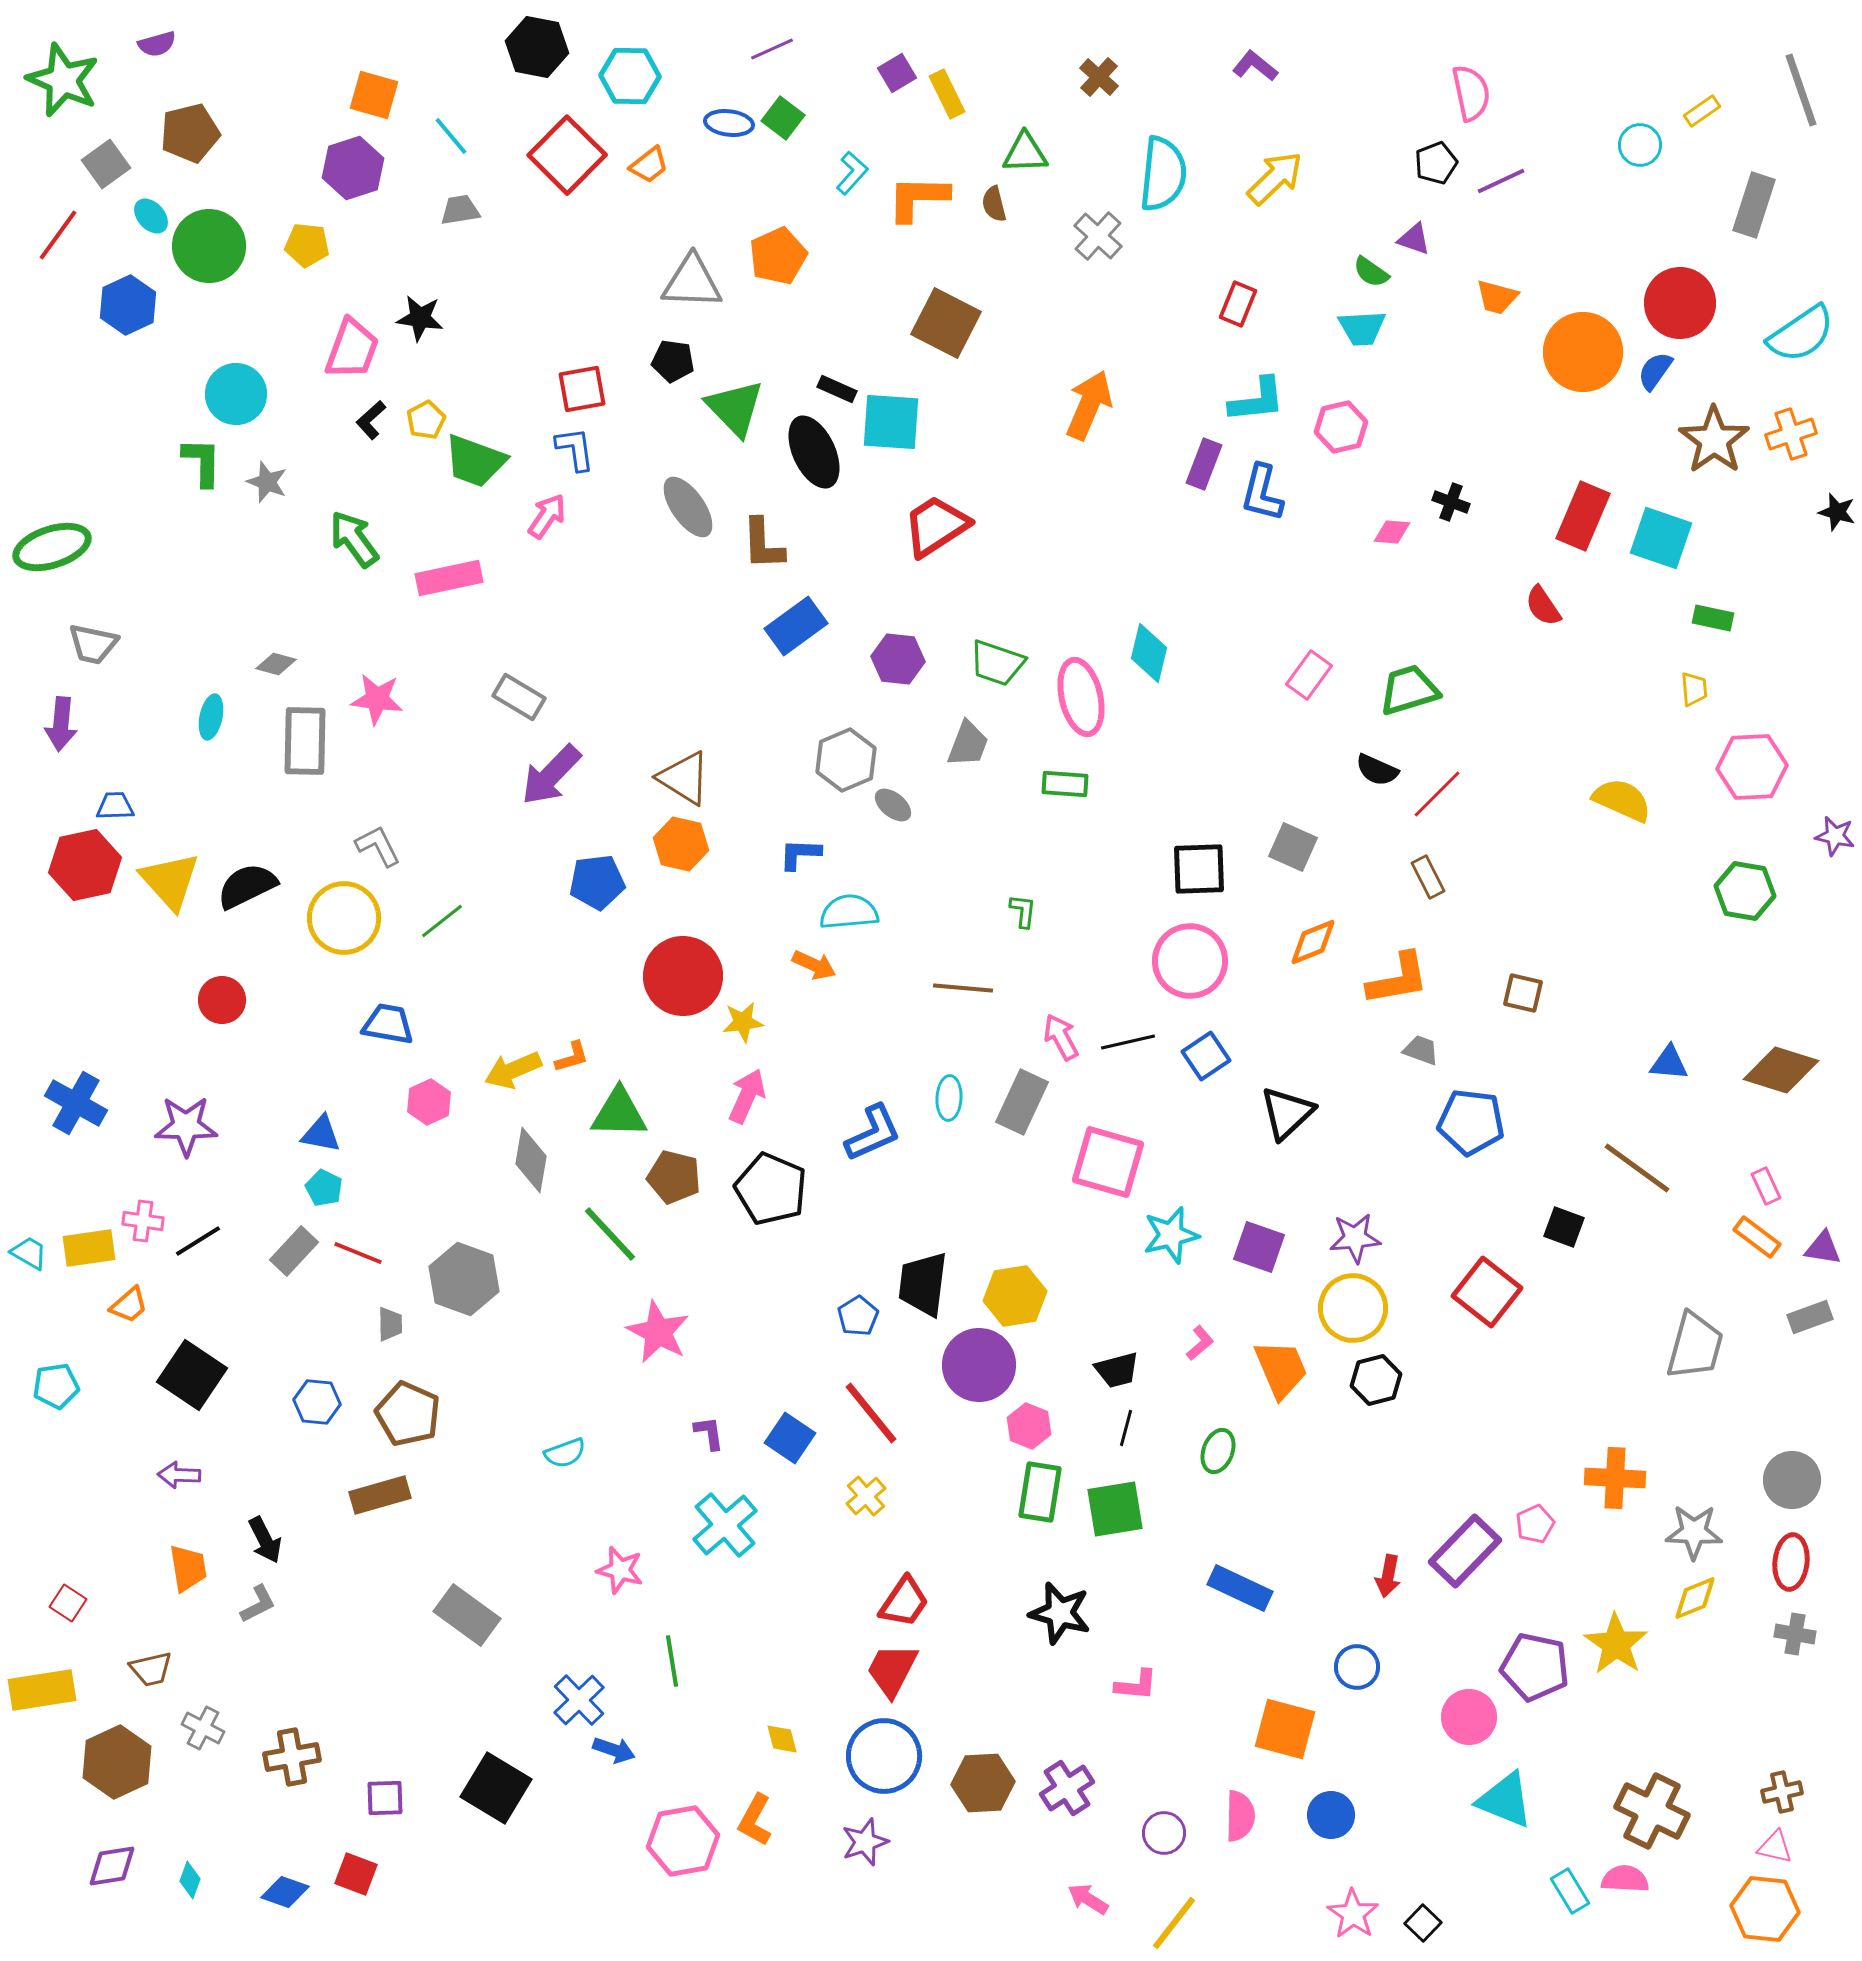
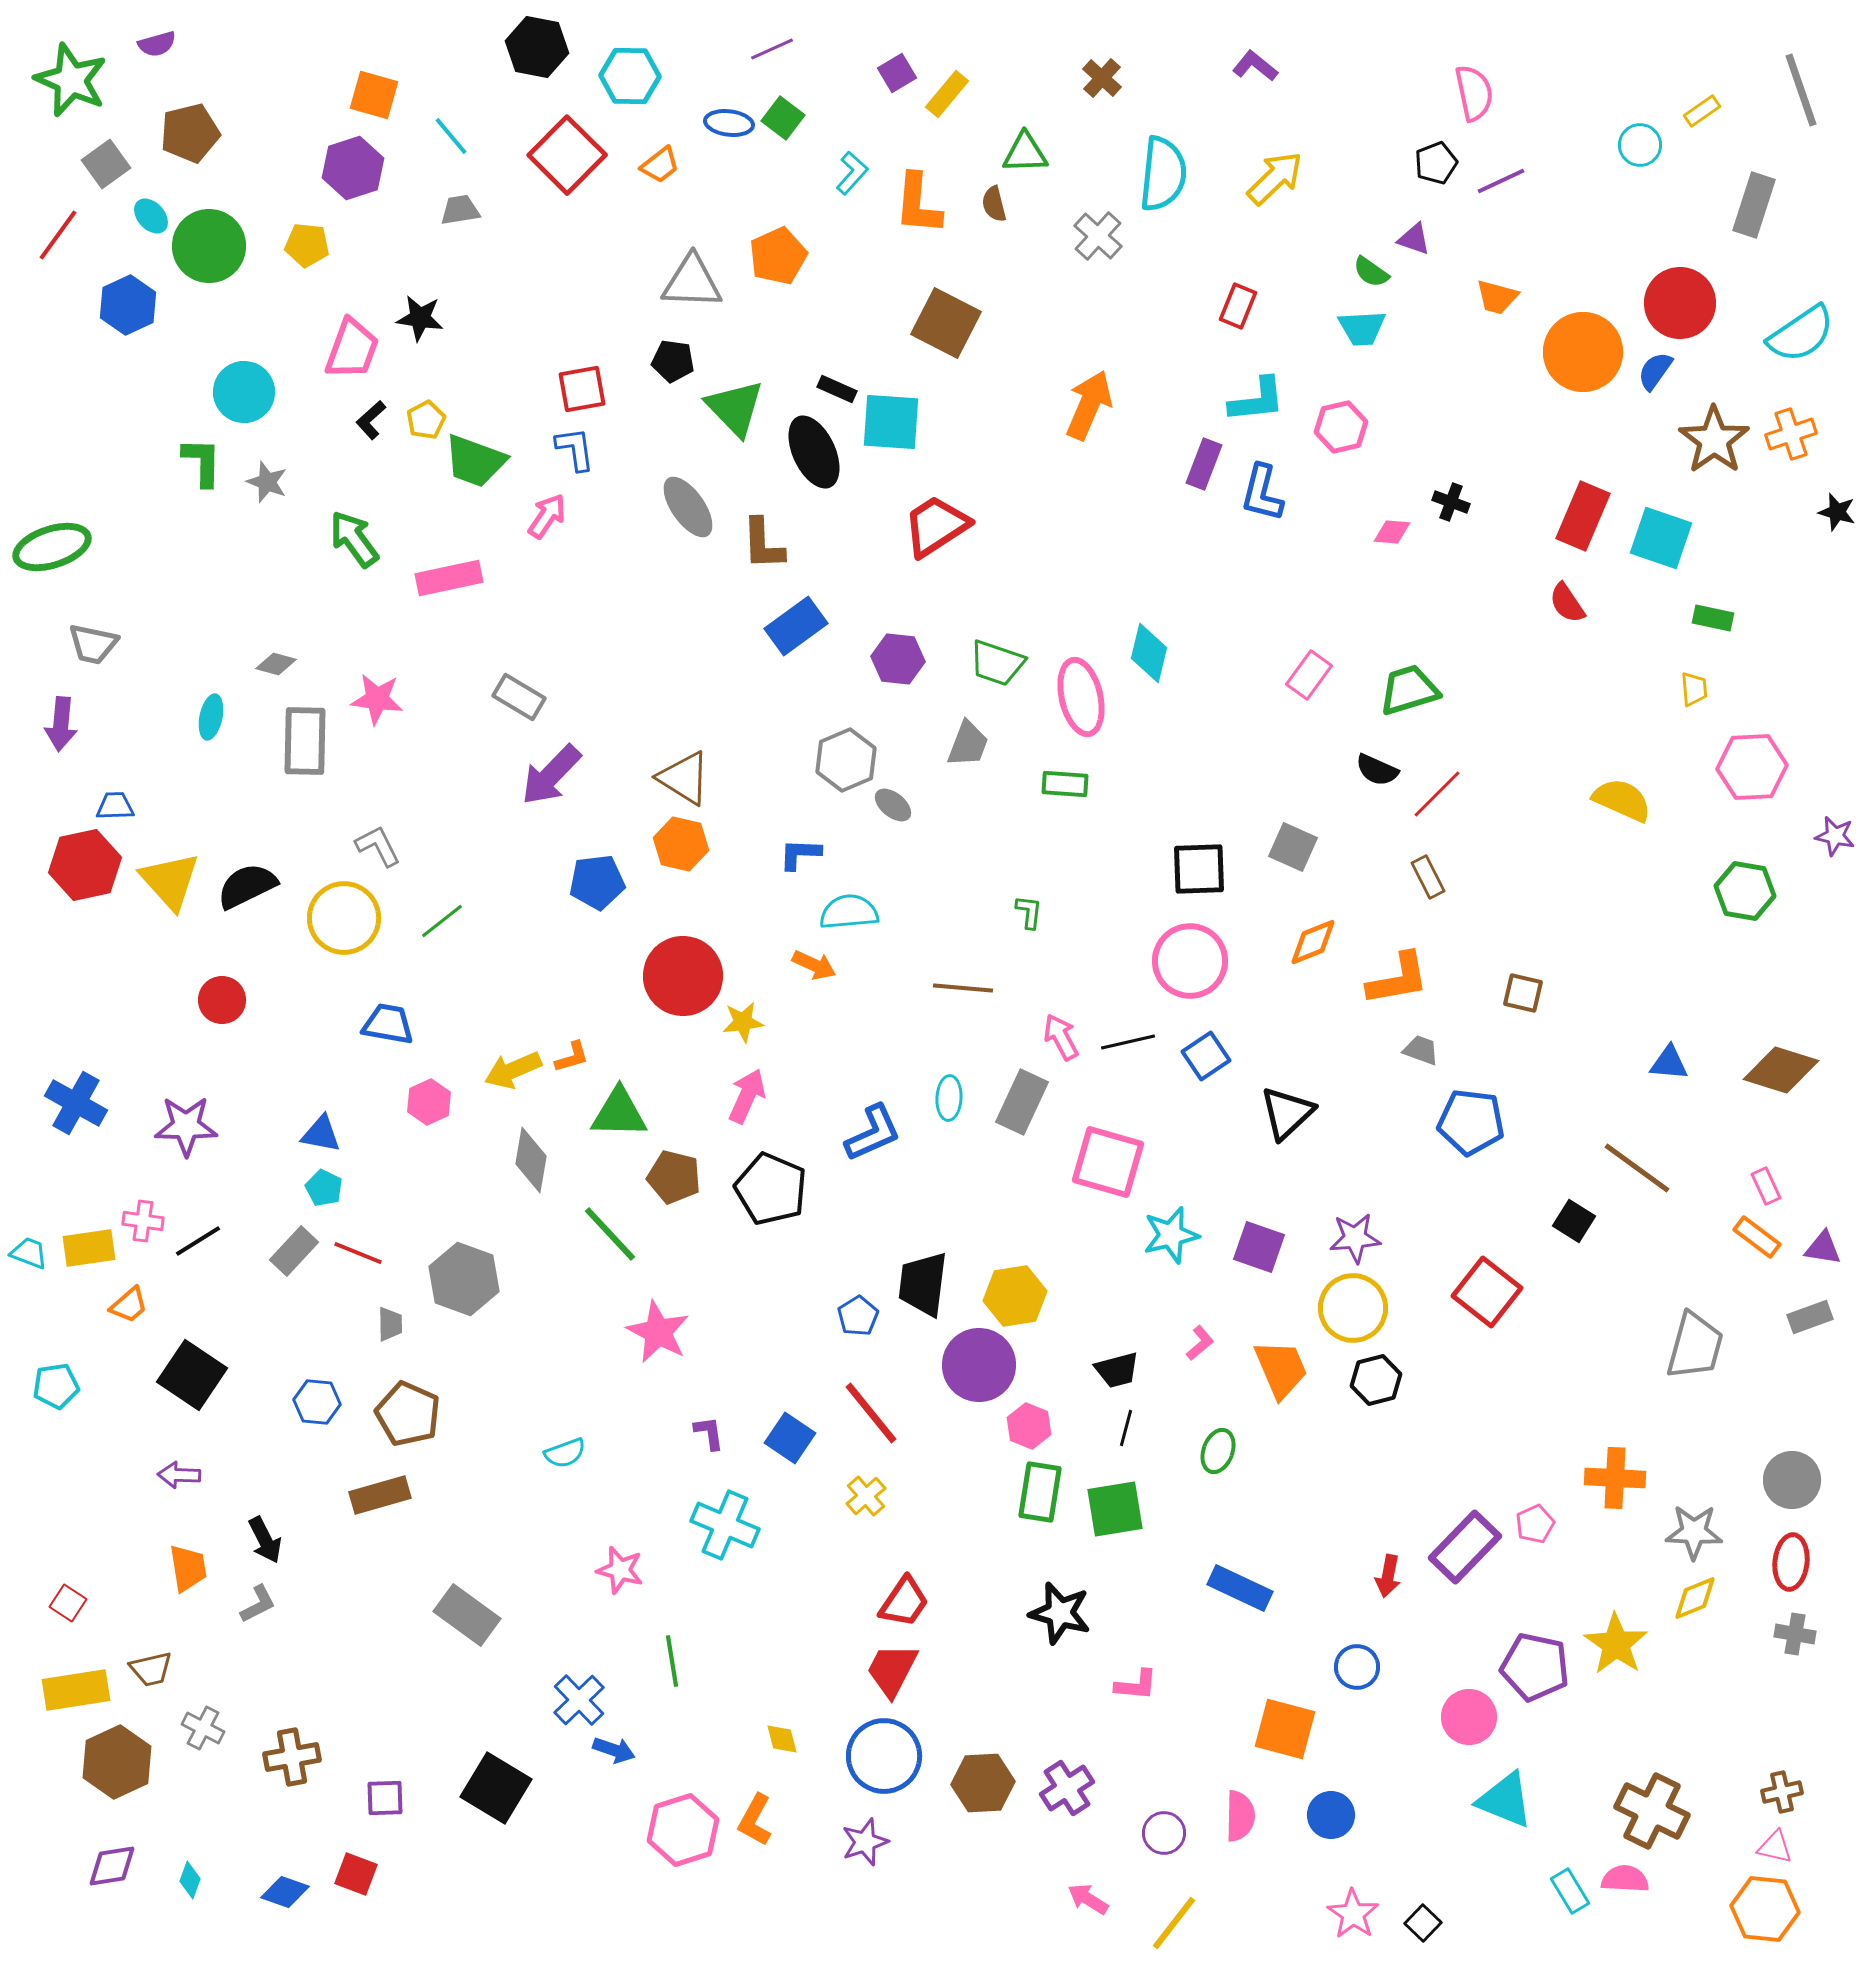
brown cross at (1099, 77): moved 3 px right, 1 px down
green star at (63, 80): moved 8 px right
pink semicircle at (1471, 93): moved 3 px right
yellow rectangle at (947, 94): rotated 66 degrees clockwise
orange trapezoid at (649, 165): moved 11 px right
orange L-shape at (918, 198): moved 6 px down; rotated 86 degrees counterclockwise
red rectangle at (1238, 304): moved 2 px down
cyan circle at (236, 394): moved 8 px right, 2 px up
red semicircle at (1543, 606): moved 24 px right, 3 px up
green L-shape at (1023, 911): moved 6 px right, 1 px down
black square at (1564, 1227): moved 10 px right, 6 px up; rotated 12 degrees clockwise
cyan trapezoid at (29, 1253): rotated 9 degrees counterclockwise
cyan cross at (725, 1525): rotated 26 degrees counterclockwise
purple rectangle at (1465, 1551): moved 4 px up
yellow rectangle at (42, 1690): moved 34 px right
pink hexagon at (683, 1841): moved 11 px up; rotated 8 degrees counterclockwise
